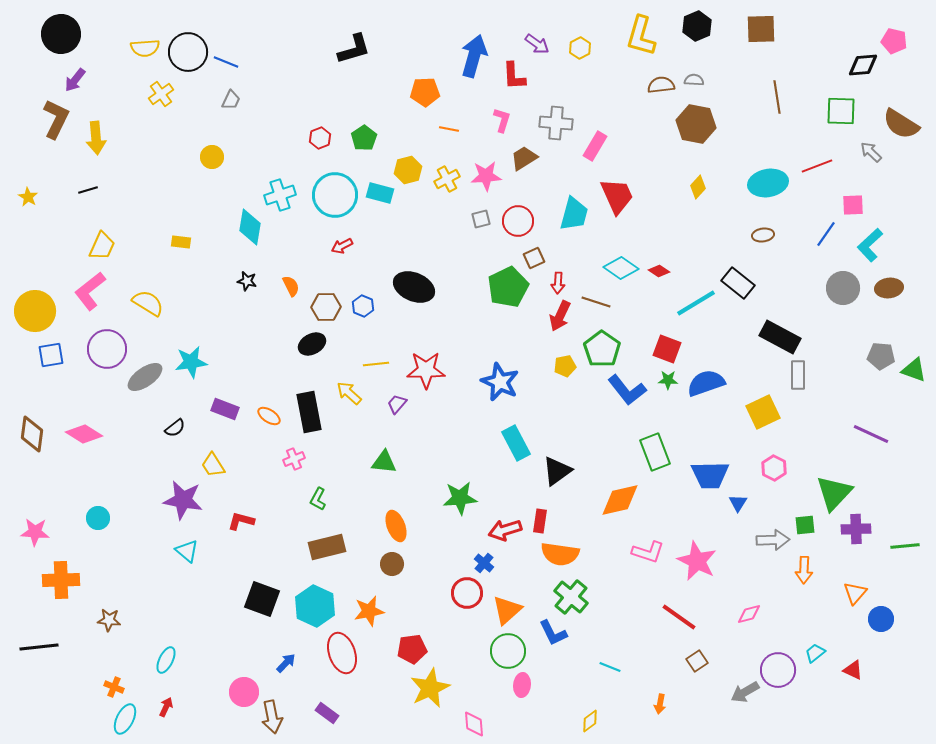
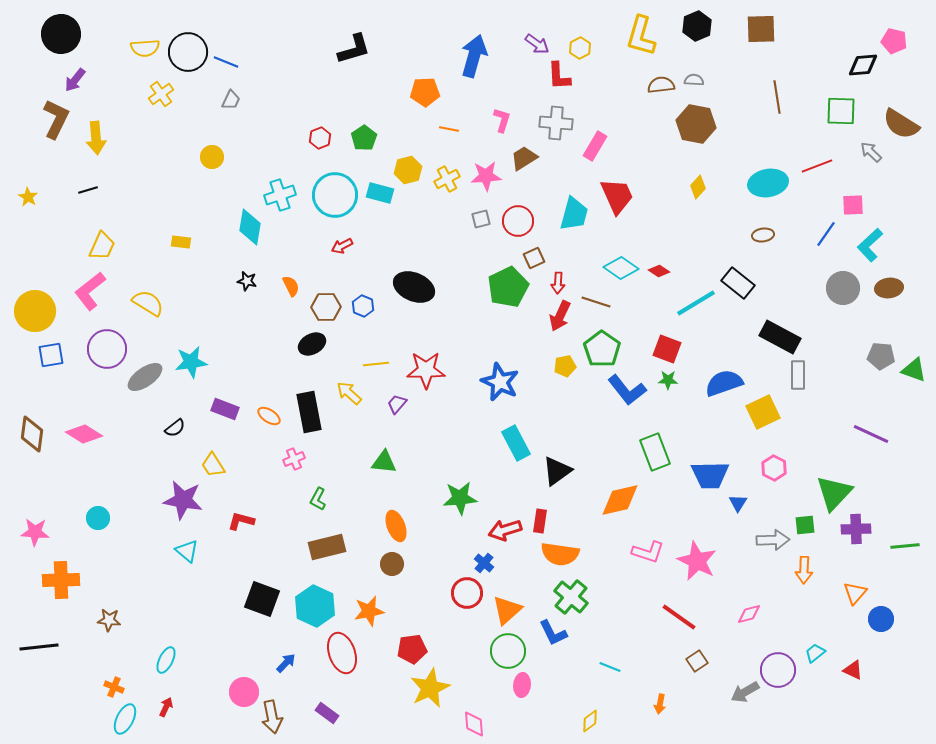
red L-shape at (514, 76): moved 45 px right
blue semicircle at (706, 383): moved 18 px right
